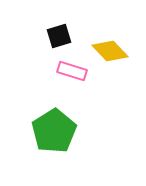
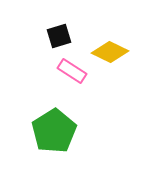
yellow diamond: moved 1 px down; rotated 21 degrees counterclockwise
pink rectangle: rotated 16 degrees clockwise
